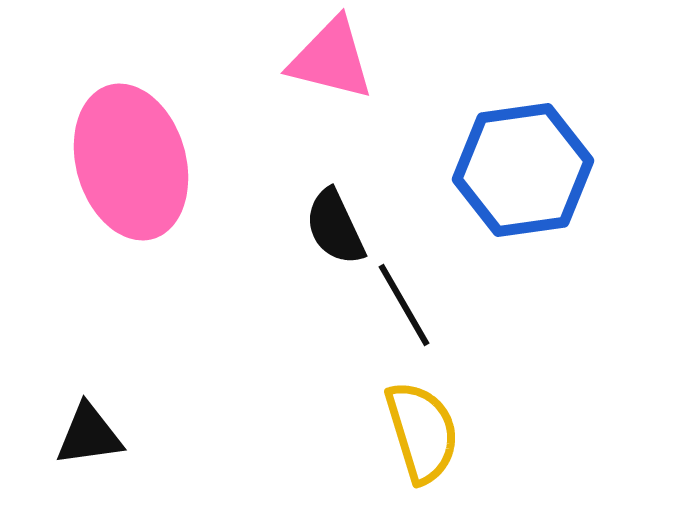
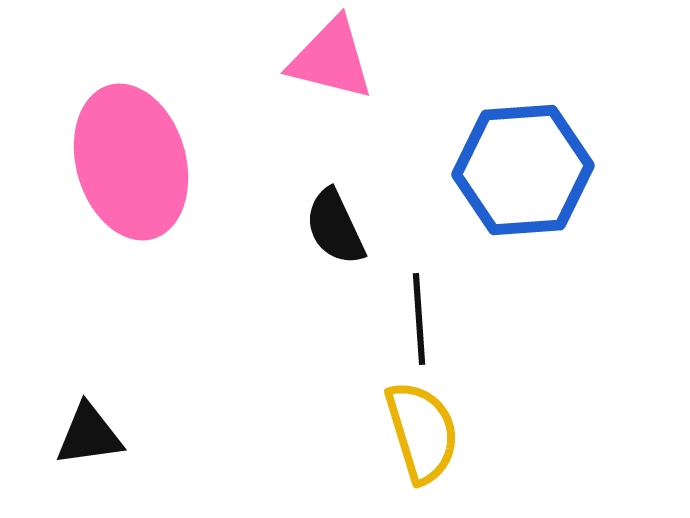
blue hexagon: rotated 4 degrees clockwise
black line: moved 15 px right, 14 px down; rotated 26 degrees clockwise
